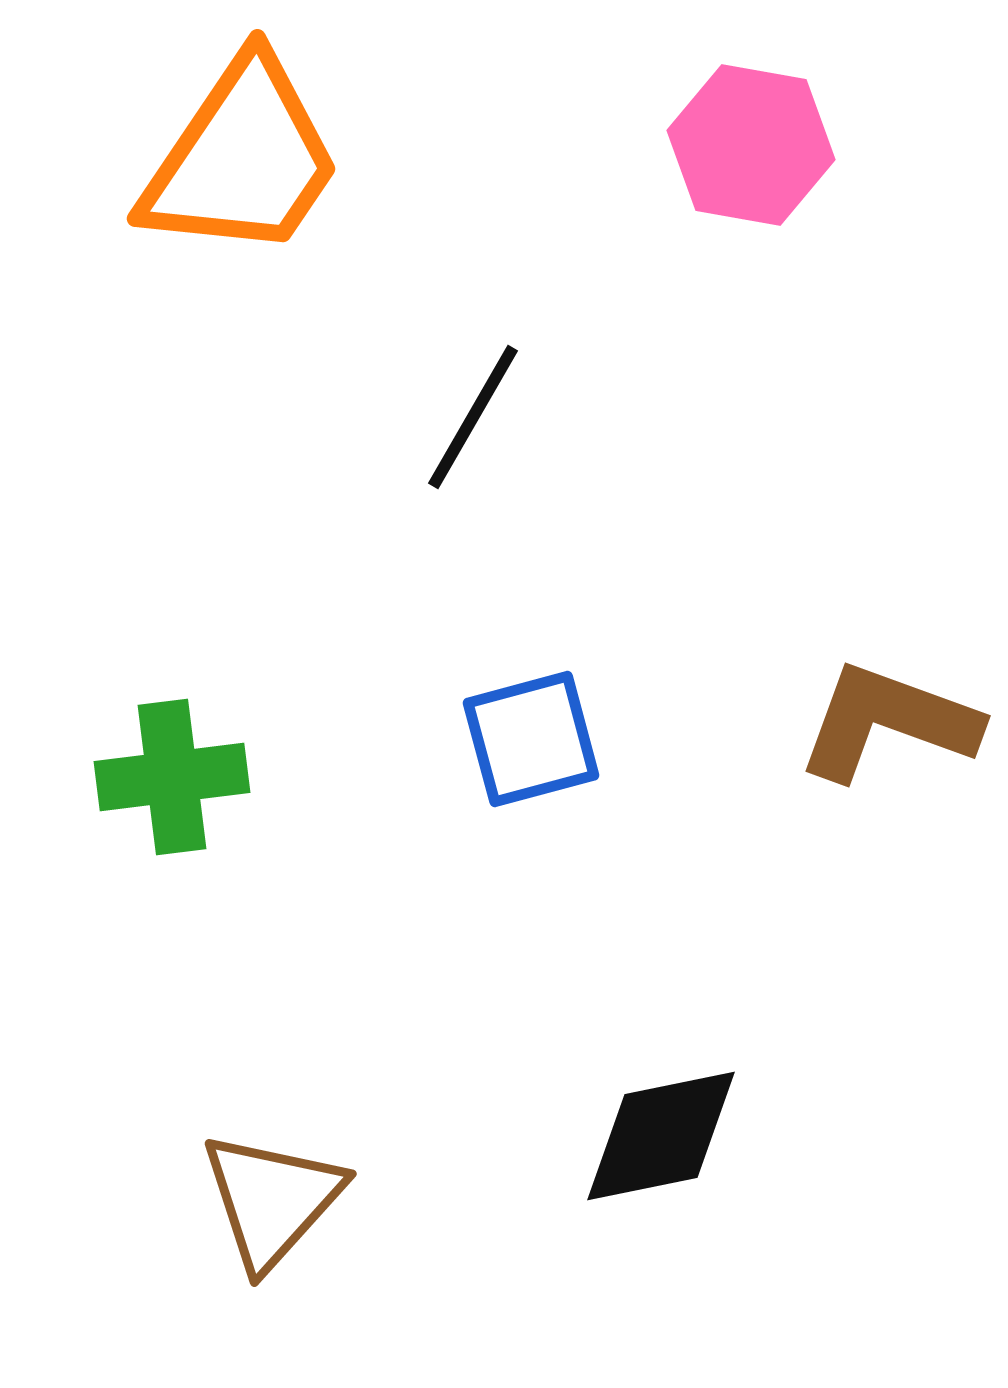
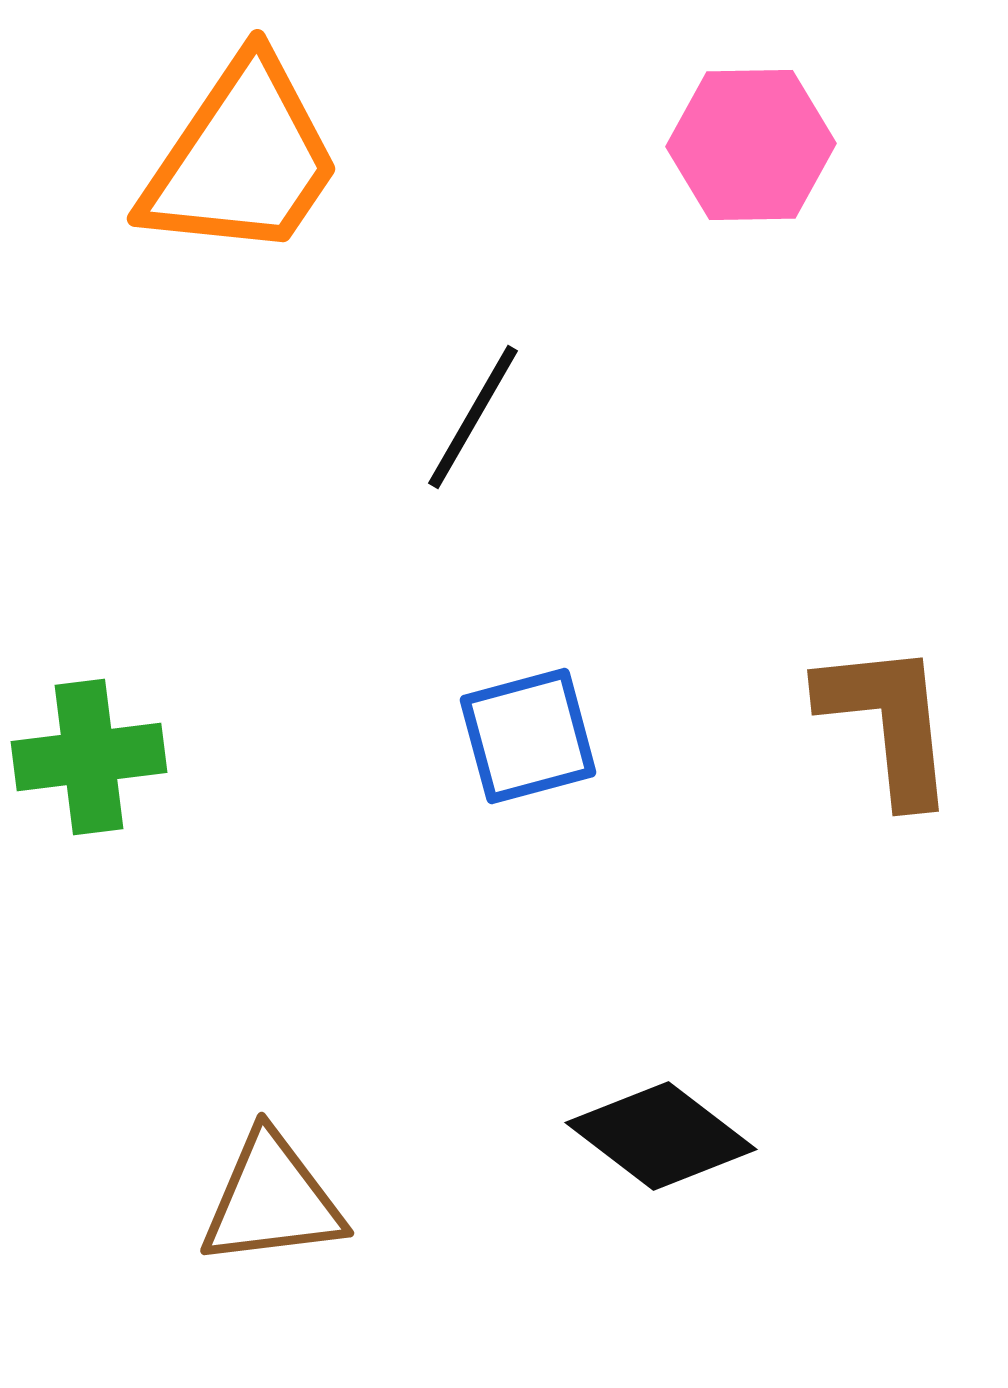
pink hexagon: rotated 11 degrees counterclockwise
brown L-shape: rotated 64 degrees clockwise
blue square: moved 3 px left, 3 px up
green cross: moved 83 px left, 20 px up
black diamond: rotated 49 degrees clockwise
brown triangle: rotated 41 degrees clockwise
